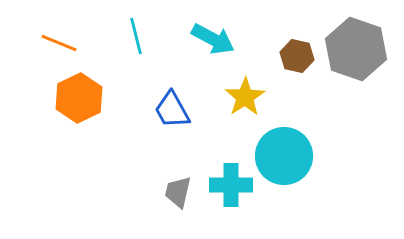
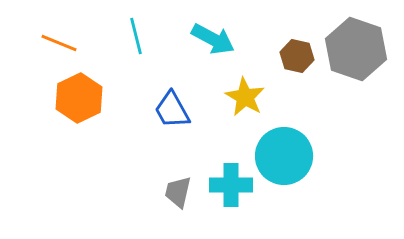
yellow star: rotated 9 degrees counterclockwise
